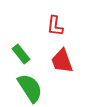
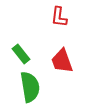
red L-shape: moved 4 px right, 9 px up
green semicircle: moved 1 px up; rotated 24 degrees clockwise
